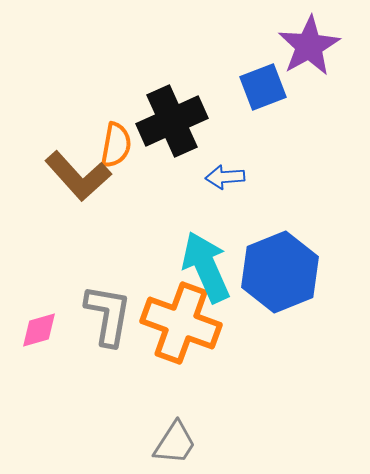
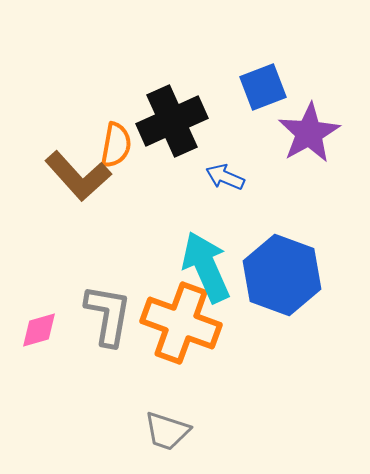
purple star: moved 87 px down
blue arrow: rotated 27 degrees clockwise
blue hexagon: moved 2 px right, 3 px down; rotated 18 degrees counterclockwise
gray trapezoid: moved 8 px left, 12 px up; rotated 75 degrees clockwise
